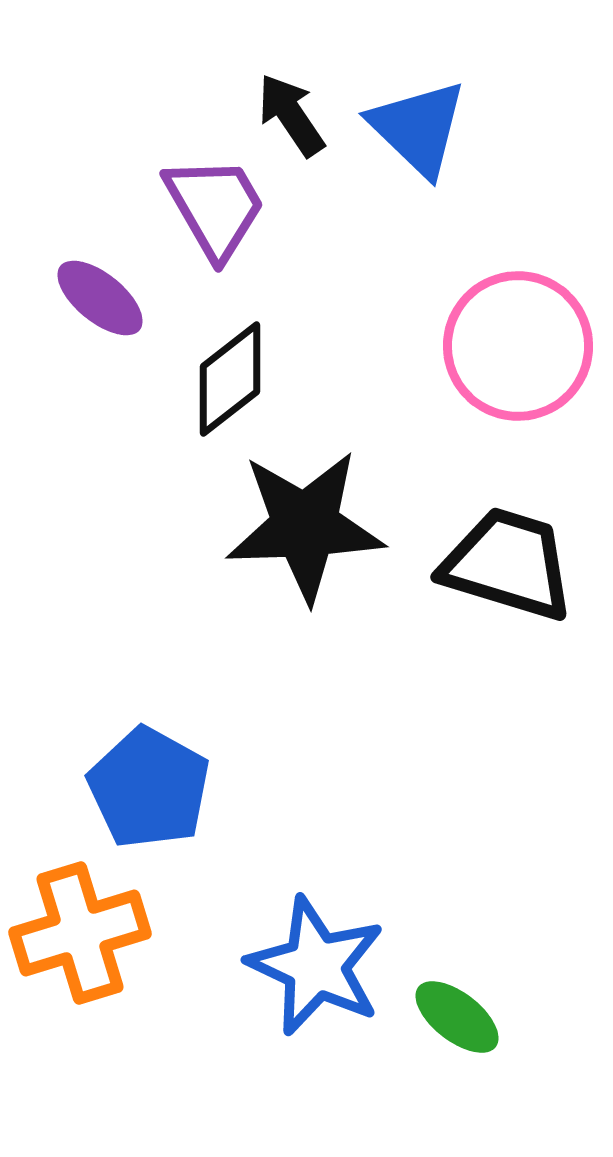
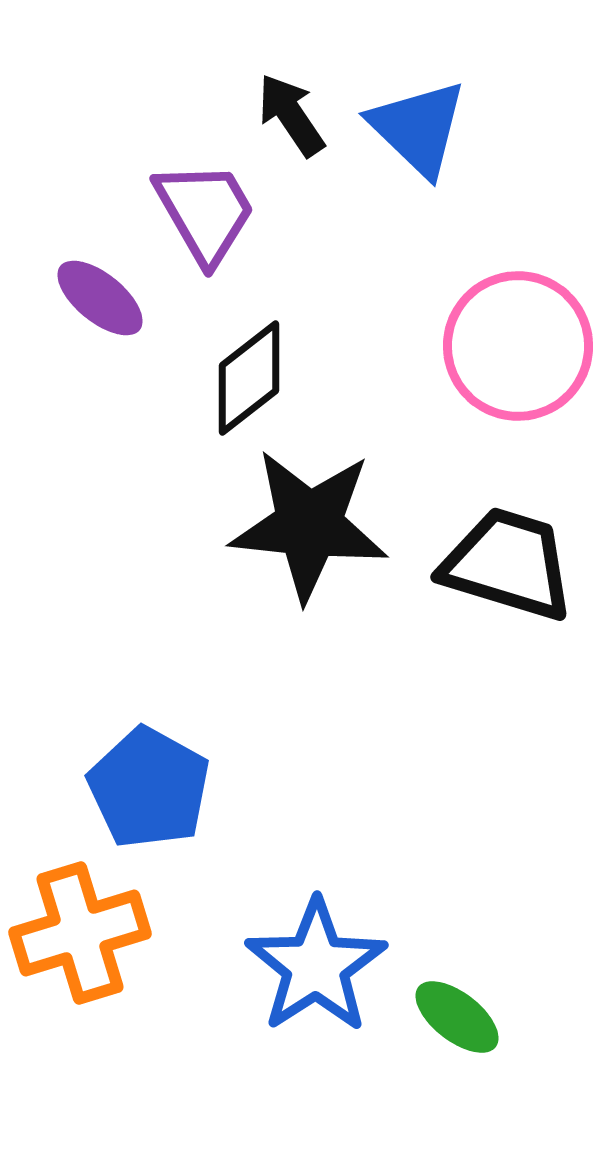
purple trapezoid: moved 10 px left, 5 px down
black diamond: moved 19 px right, 1 px up
black star: moved 4 px right, 1 px up; rotated 8 degrees clockwise
blue star: rotated 14 degrees clockwise
